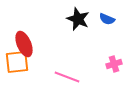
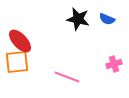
black star: rotated 10 degrees counterclockwise
red ellipse: moved 4 px left, 3 px up; rotated 20 degrees counterclockwise
